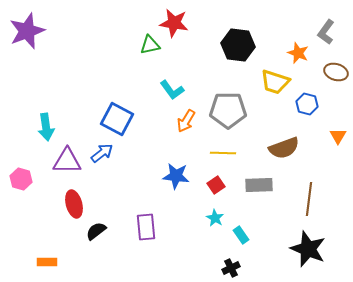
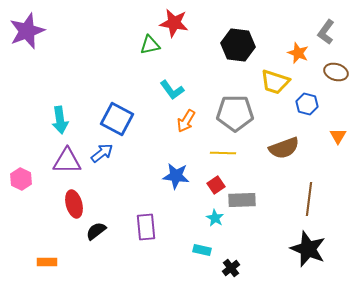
gray pentagon: moved 7 px right, 3 px down
cyan arrow: moved 14 px right, 7 px up
pink hexagon: rotated 10 degrees clockwise
gray rectangle: moved 17 px left, 15 px down
cyan rectangle: moved 39 px left, 15 px down; rotated 42 degrees counterclockwise
black cross: rotated 12 degrees counterclockwise
